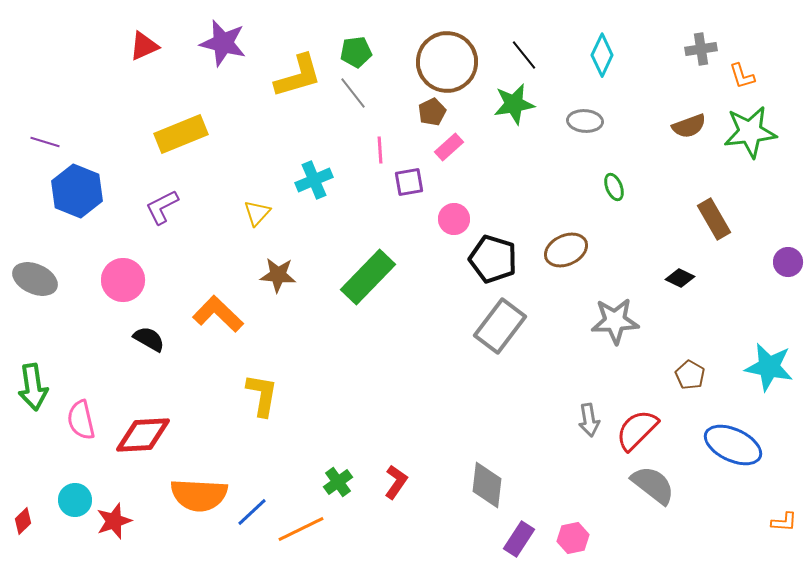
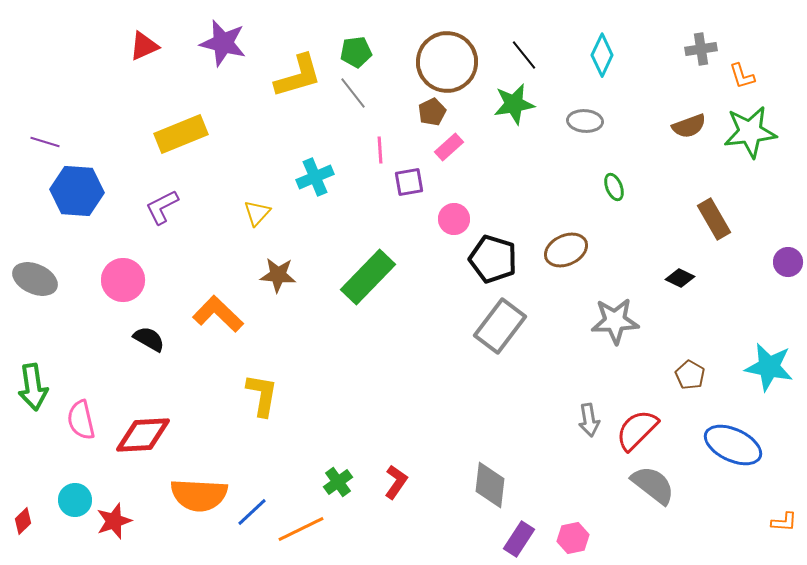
cyan cross at (314, 180): moved 1 px right, 3 px up
blue hexagon at (77, 191): rotated 18 degrees counterclockwise
gray diamond at (487, 485): moved 3 px right
